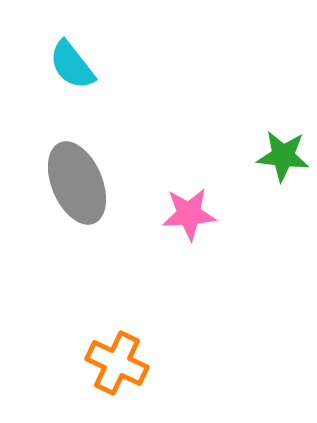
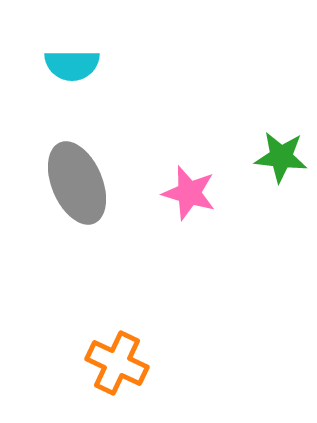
cyan semicircle: rotated 52 degrees counterclockwise
green star: moved 2 px left, 1 px down
pink star: moved 21 px up; rotated 20 degrees clockwise
